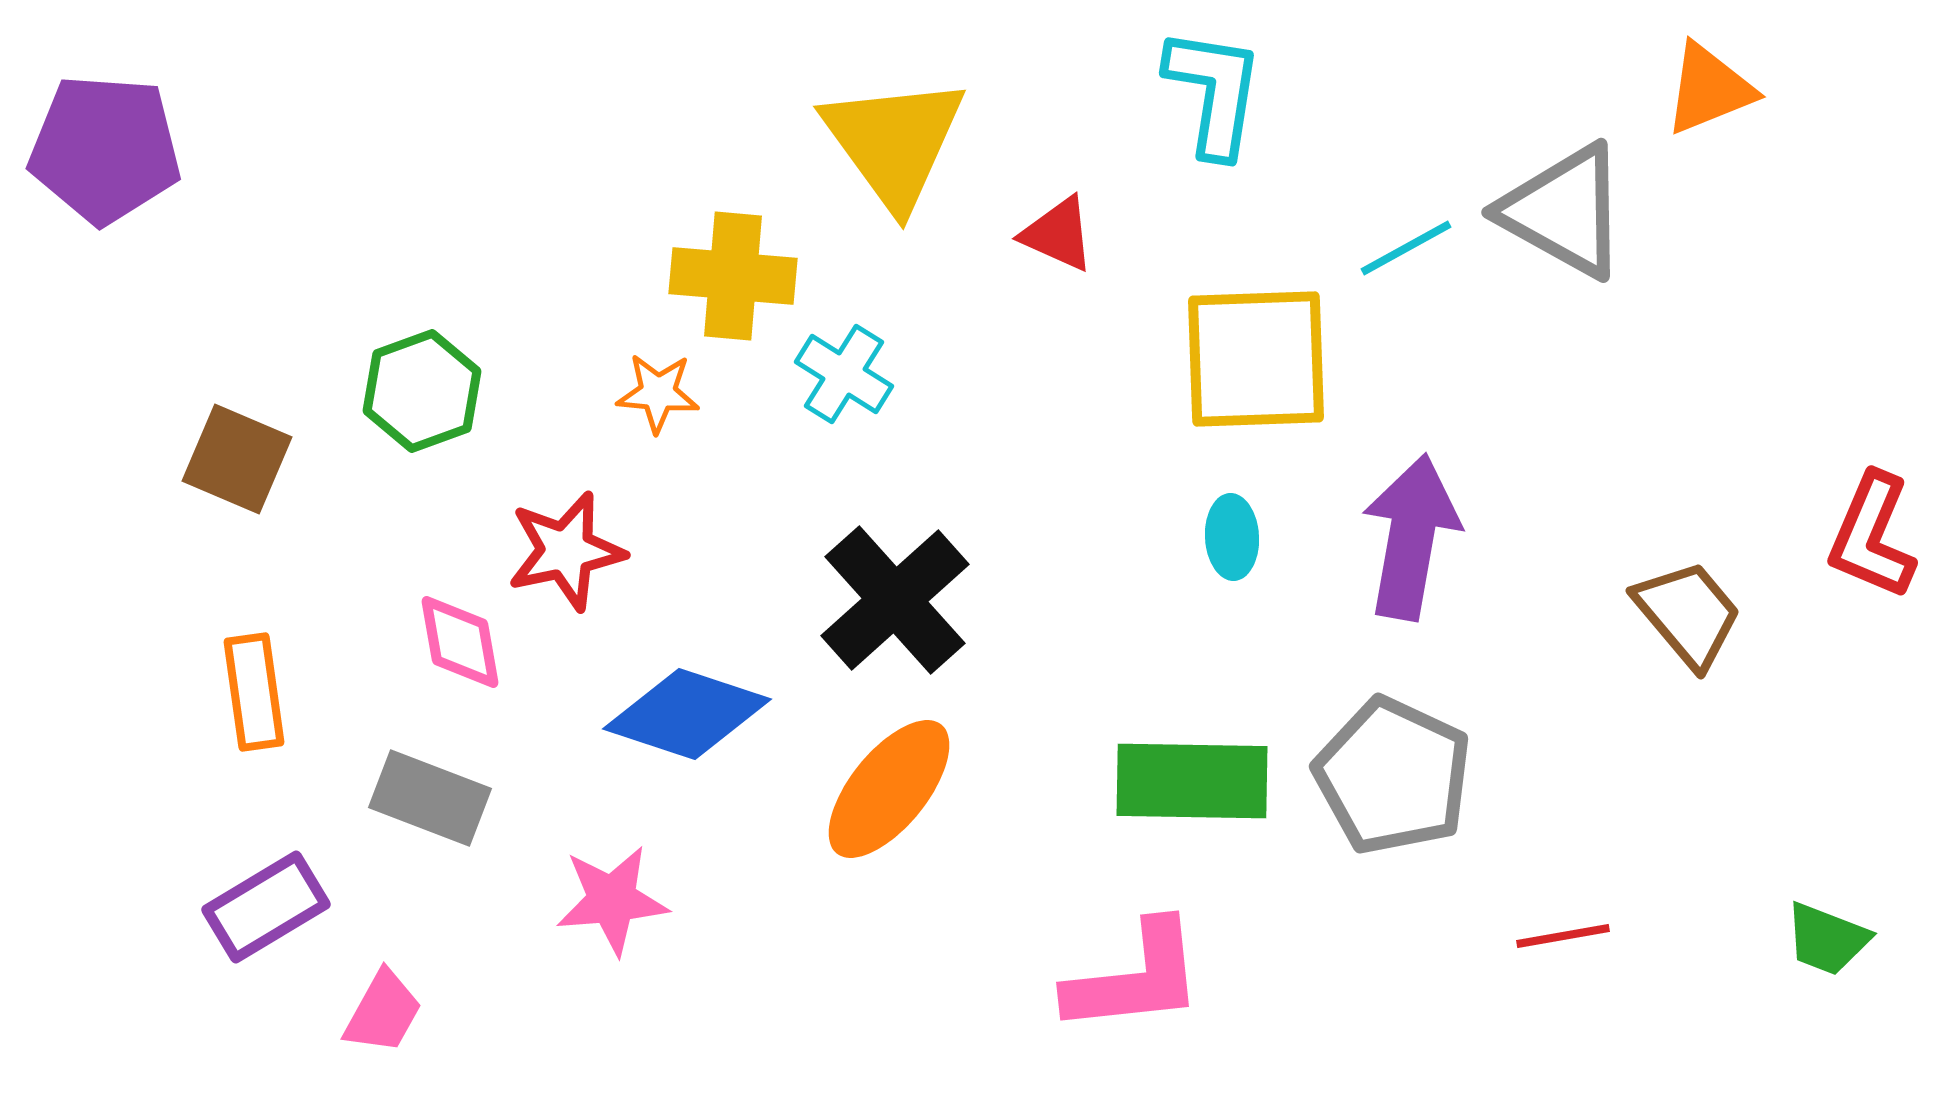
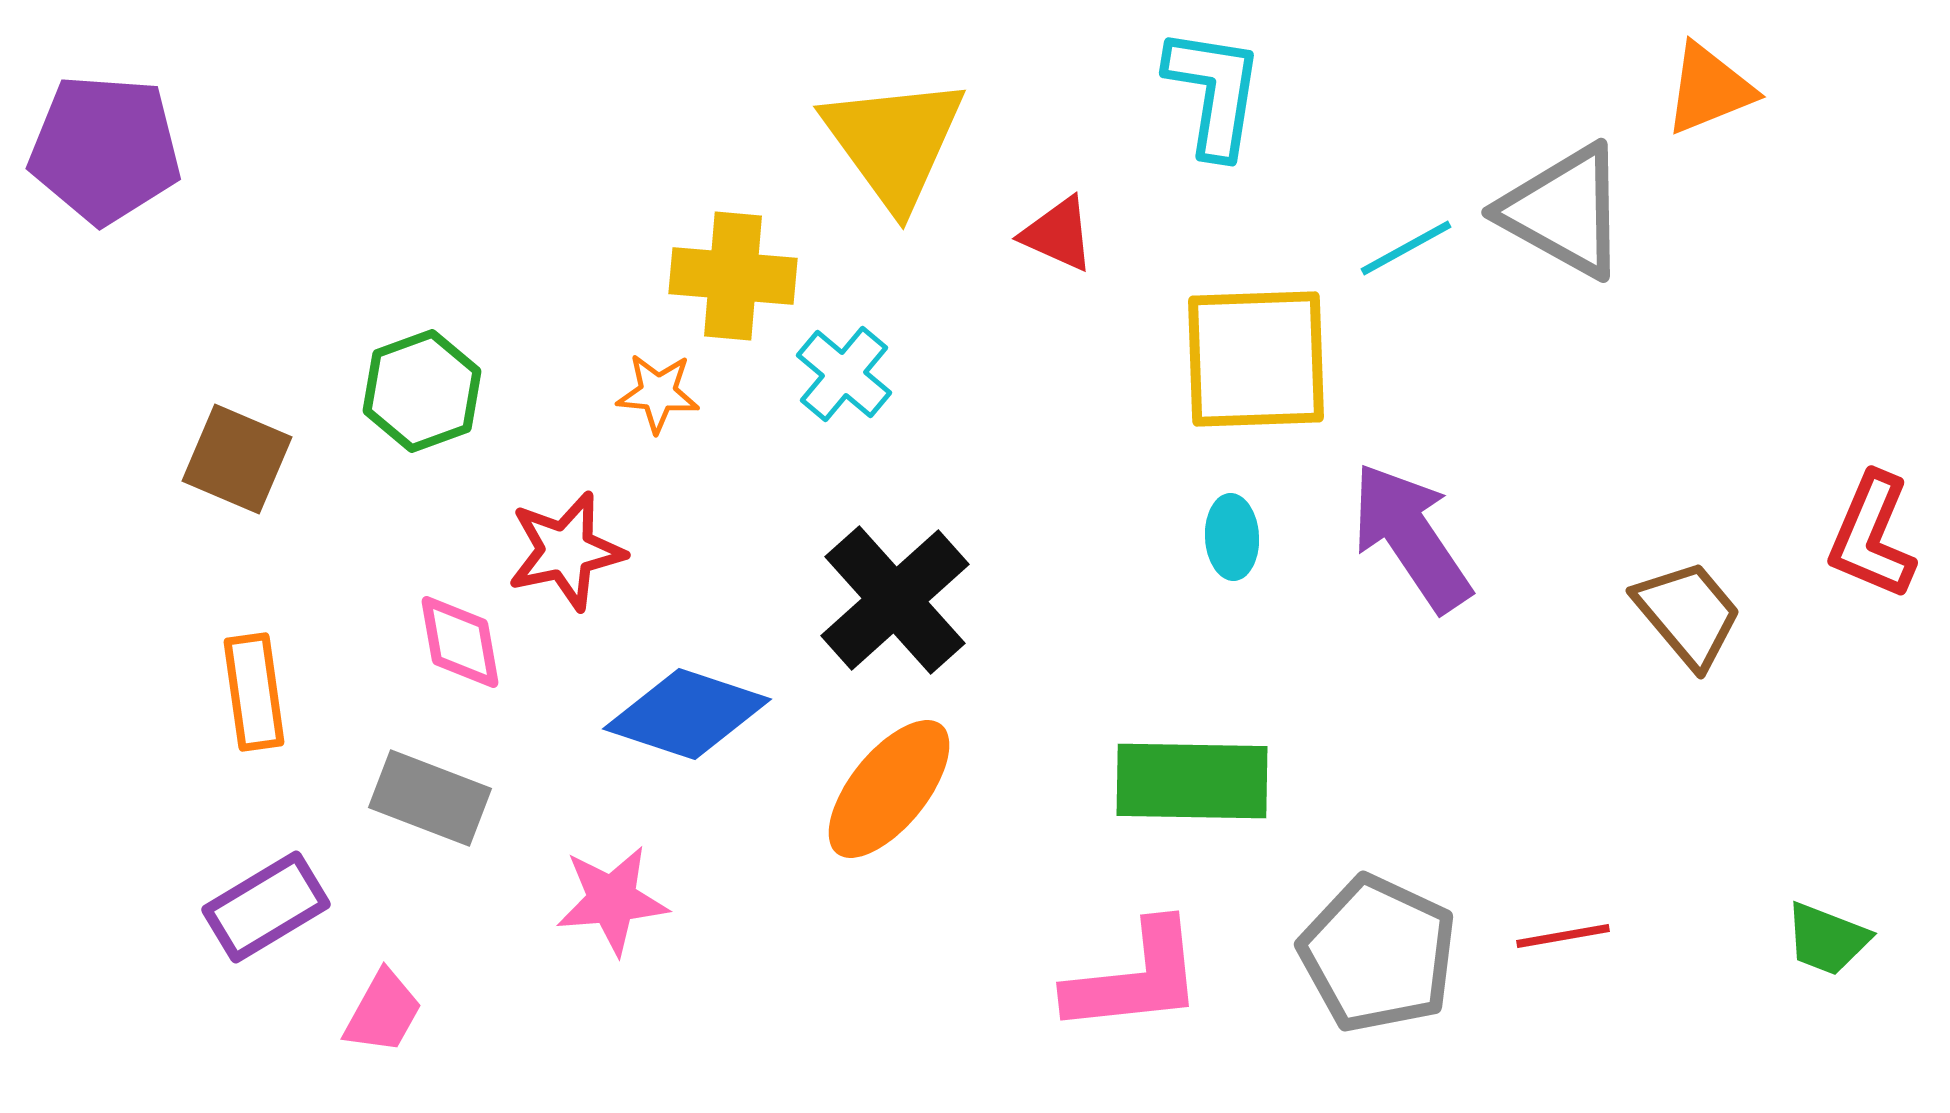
cyan cross: rotated 8 degrees clockwise
purple arrow: rotated 44 degrees counterclockwise
gray pentagon: moved 15 px left, 178 px down
